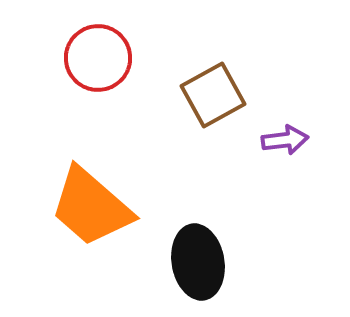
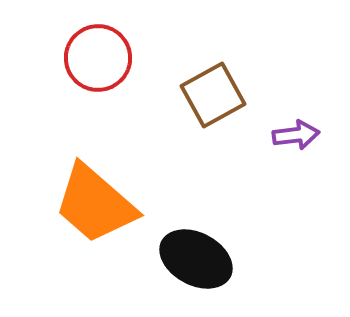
purple arrow: moved 11 px right, 5 px up
orange trapezoid: moved 4 px right, 3 px up
black ellipse: moved 2 px left, 3 px up; rotated 52 degrees counterclockwise
